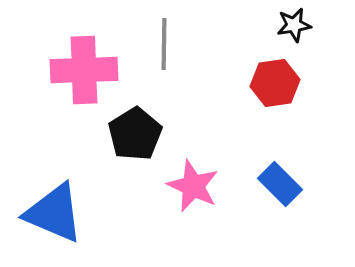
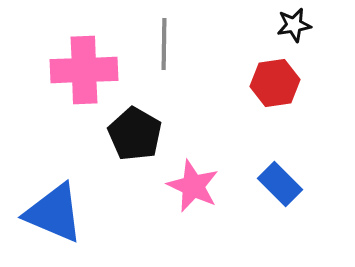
black pentagon: rotated 10 degrees counterclockwise
